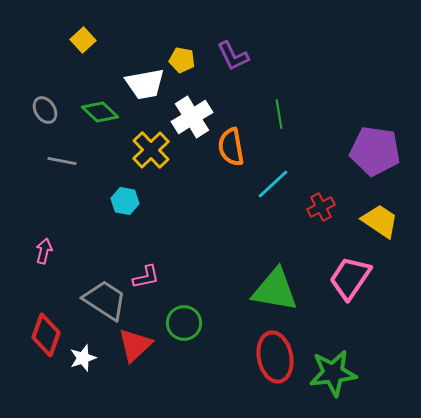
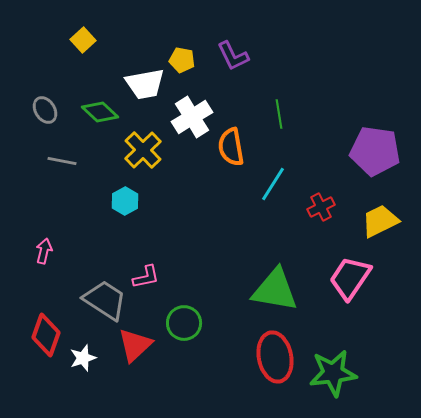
yellow cross: moved 8 px left
cyan line: rotated 15 degrees counterclockwise
cyan hexagon: rotated 20 degrees clockwise
yellow trapezoid: rotated 60 degrees counterclockwise
